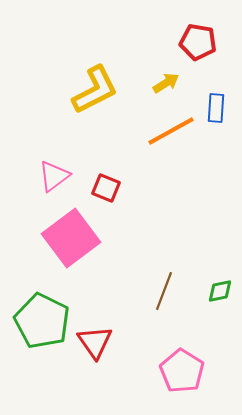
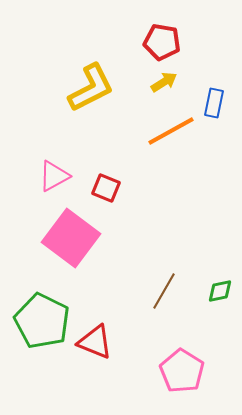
red pentagon: moved 36 px left
yellow arrow: moved 2 px left, 1 px up
yellow L-shape: moved 4 px left, 2 px up
blue rectangle: moved 2 px left, 5 px up; rotated 8 degrees clockwise
pink triangle: rotated 8 degrees clockwise
pink square: rotated 16 degrees counterclockwise
brown line: rotated 9 degrees clockwise
red triangle: rotated 33 degrees counterclockwise
